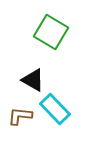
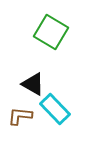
black triangle: moved 4 px down
